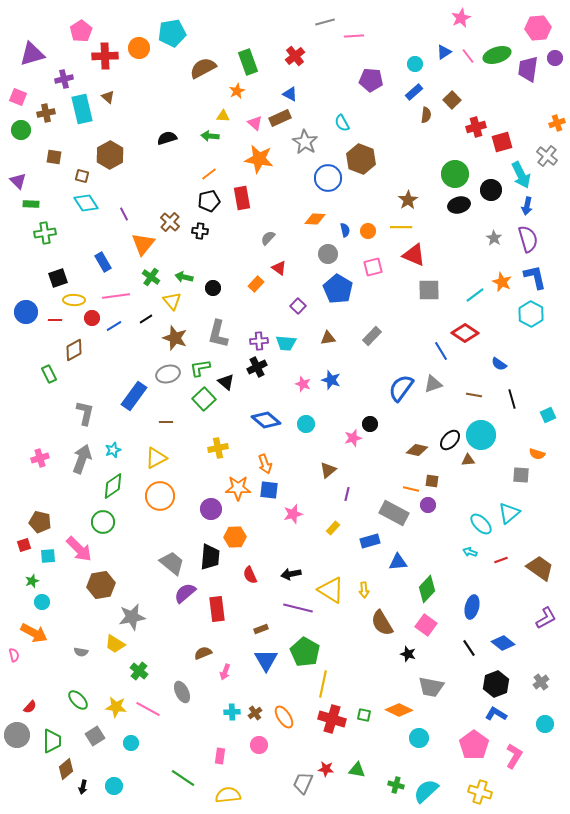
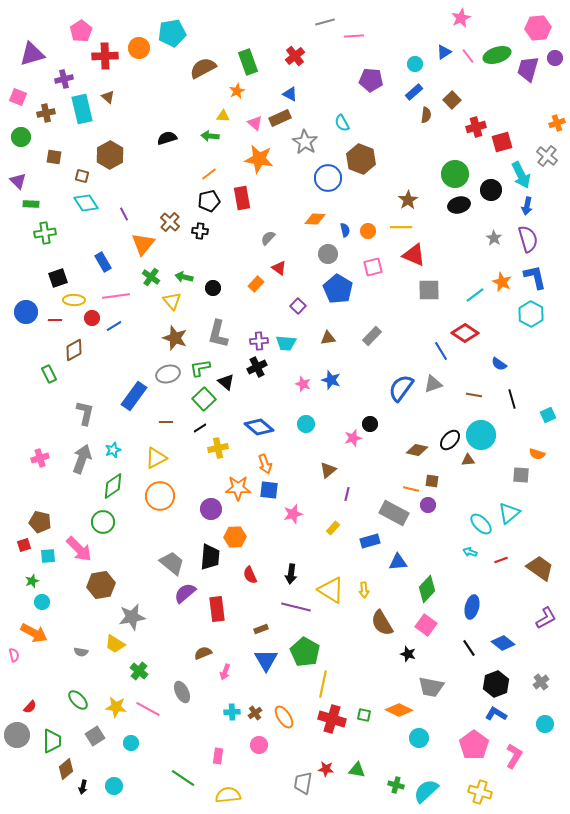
purple trapezoid at (528, 69): rotated 8 degrees clockwise
green circle at (21, 130): moved 7 px down
black line at (146, 319): moved 54 px right, 109 px down
blue diamond at (266, 420): moved 7 px left, 7 px down
black arrow at (291, 574): rotated 72 degrees counterclockwise
purple line at (298, 608): moved 2 px left, 1 px up
pink rectangle at (220, 756): moved 2 px left
gray trapezoid at (303, 783): rotated 15 degrees counterclockwise
